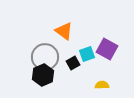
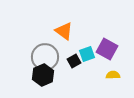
black square: moved 1 px right, 2 px up
yellow semicircle: moved 11 px right, 10 px up
